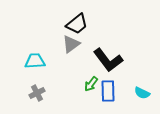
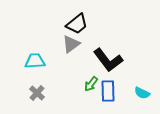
gray cross: rotated 21 degrees counterclockwise
